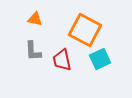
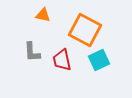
orange triangle: moved 8 px right, 4 px up
gray L-shape: moved 1 px left, 1 px down
cyan square: moved 1 px left, 1 px down
